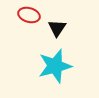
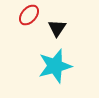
red ellipse: rotated 65 degrees counterclockwise
